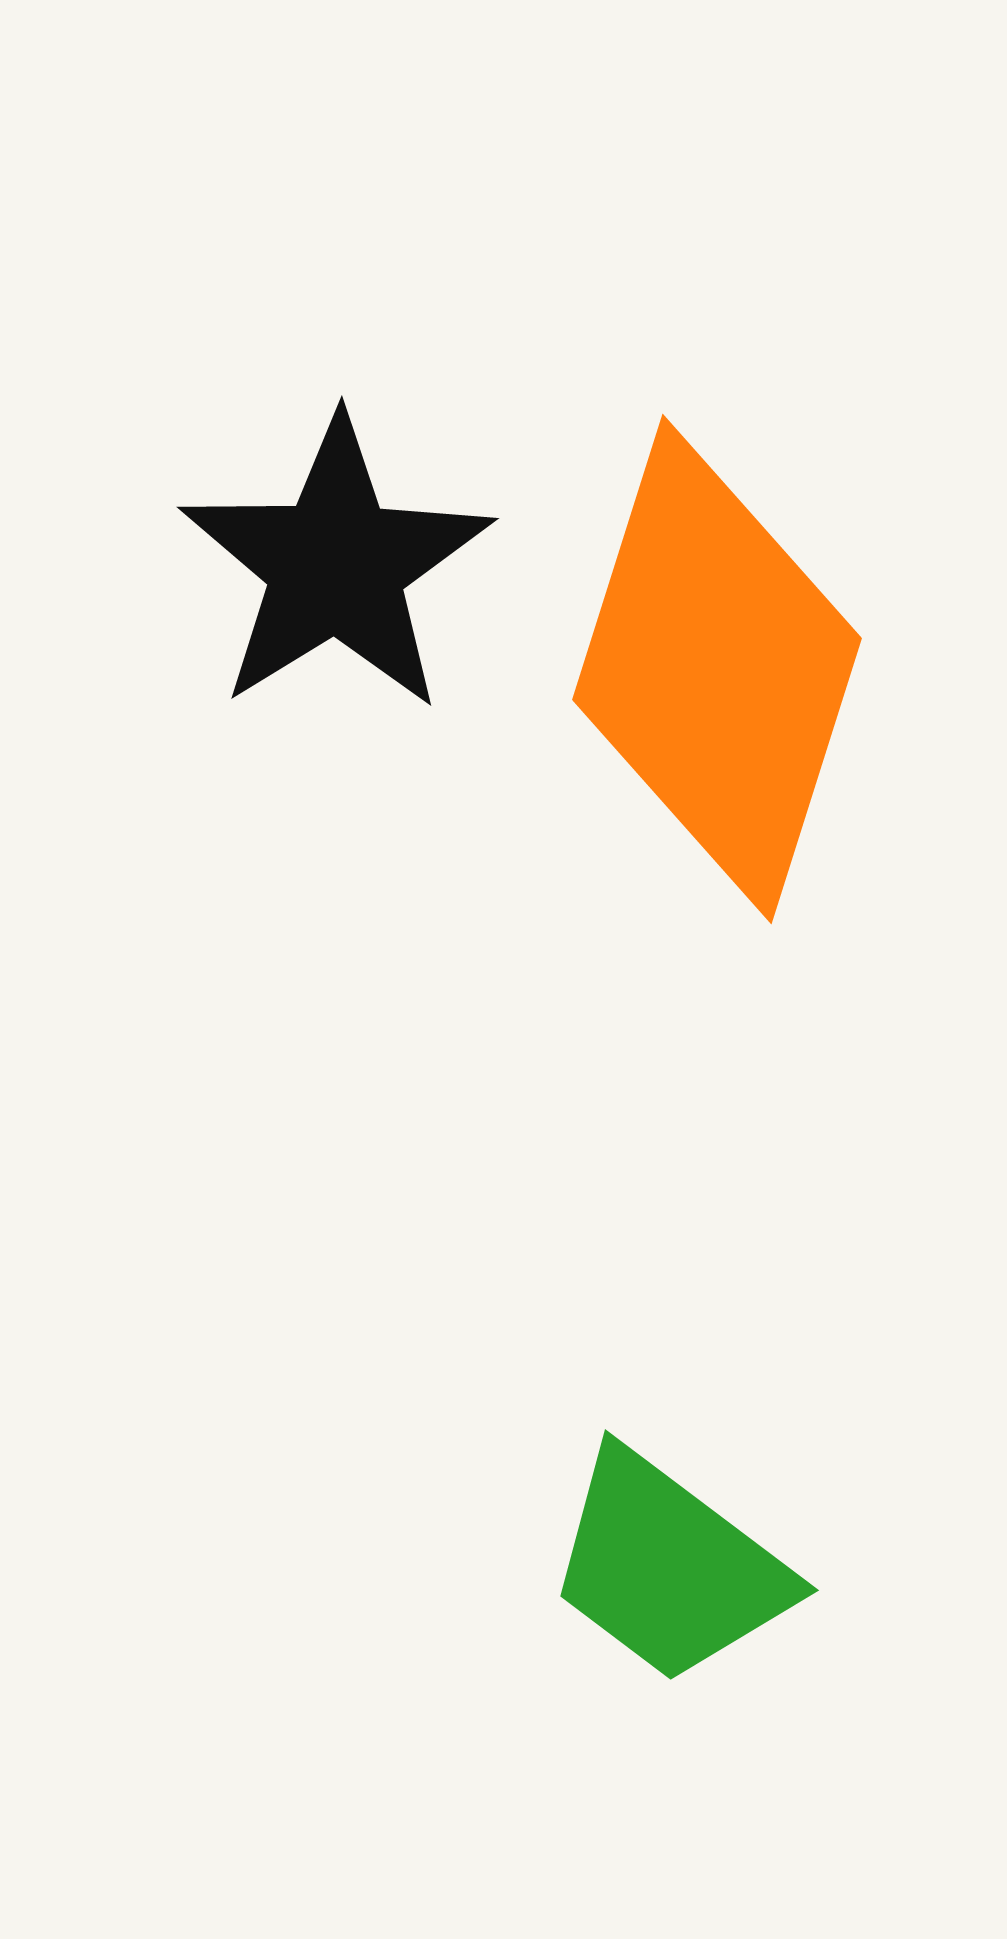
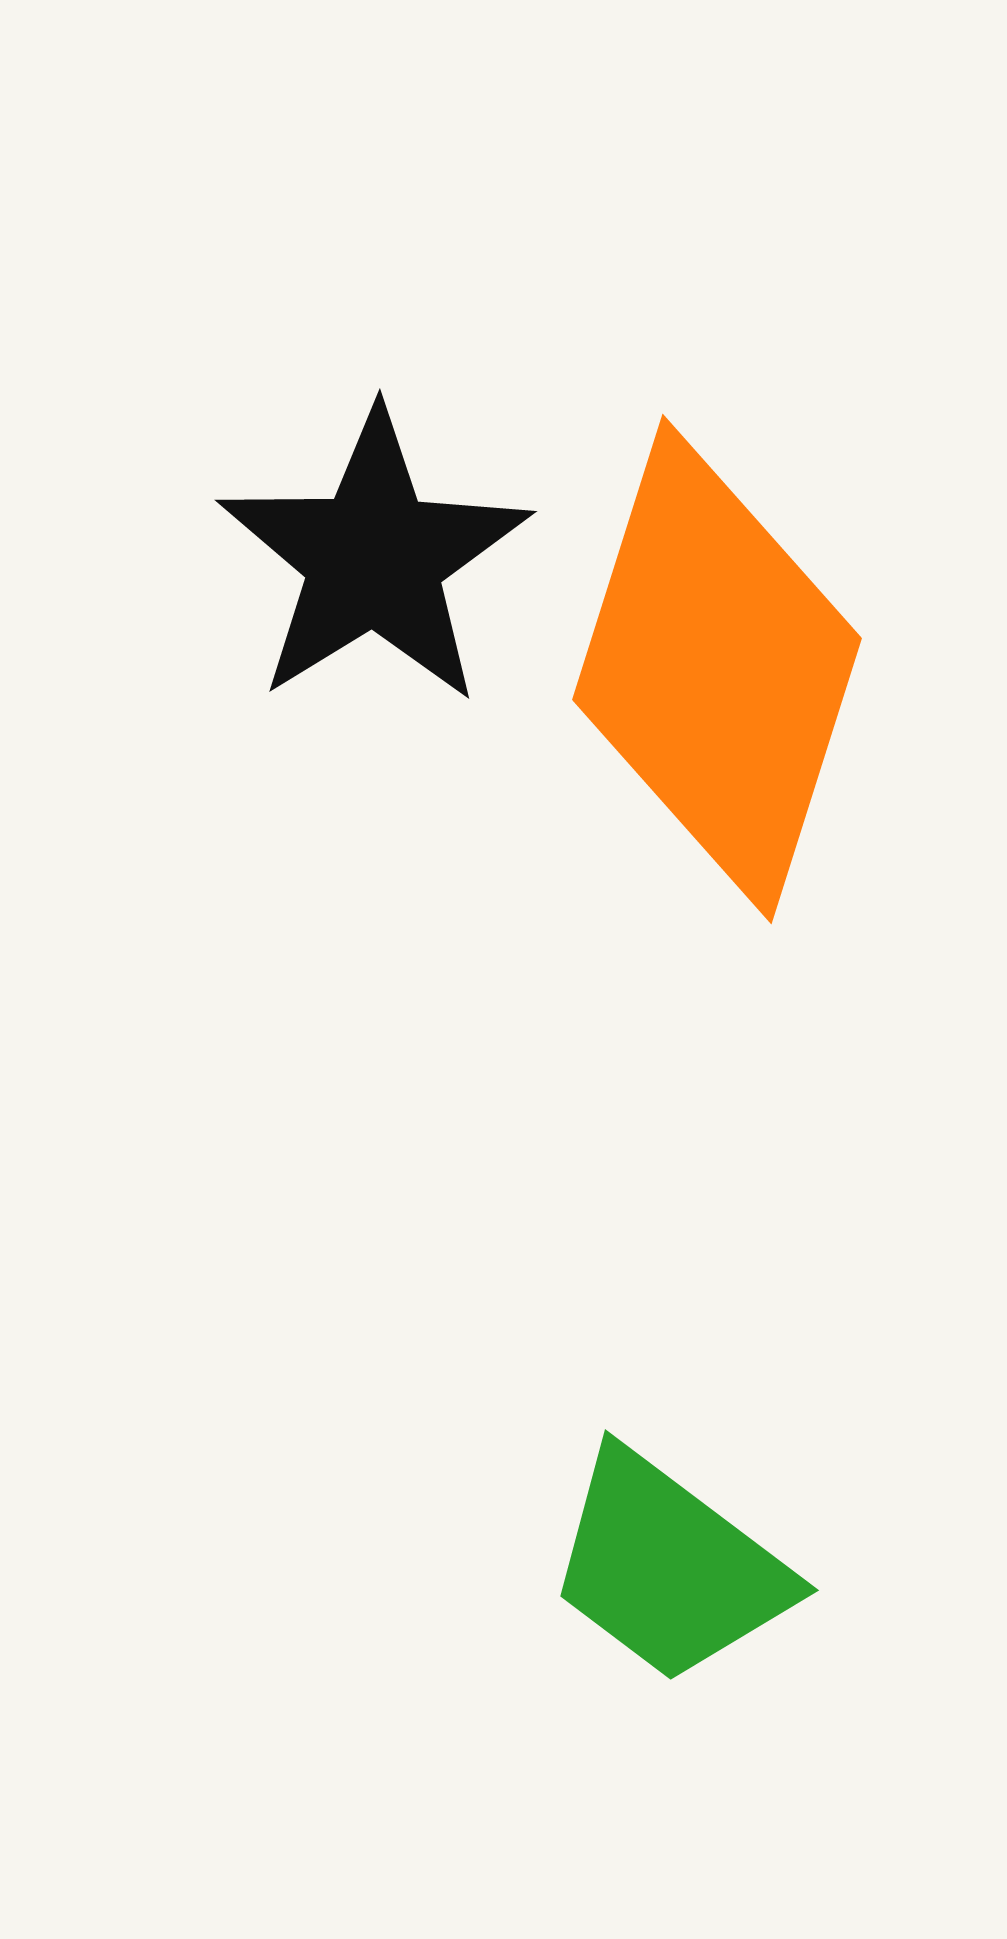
black star: moved 38 px right, 7 px up
